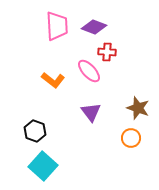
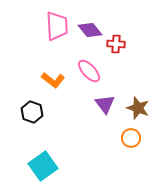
purple diamond: moved 4 px left, 3 px down; rotated 30 degrees clockwise
red cross: moved 9 px right, 8 px up
purple triangle: moved 14 px right, 8 px up
black hexagon: moved 3 px left, 19 px up
cyan square: rotated 12 degrees clockwise
